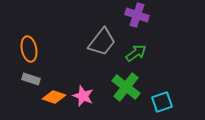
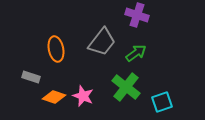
orange ellipse: moved 27 px right
gray rectangle: moved 2 px up
